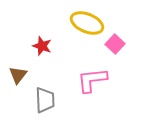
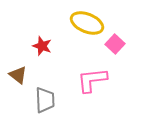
brown triangle: rotated 30 degrees counterclockwise
